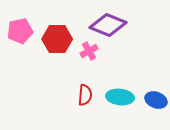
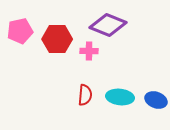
pink cross: rotated 30 degrees clockwise
